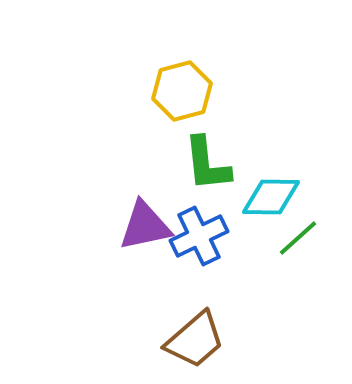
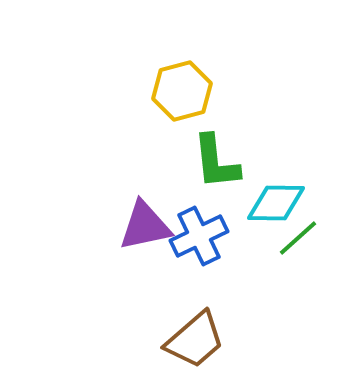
green L-shape: moved 9 px right, 2 px up
cyan diamond: moved 5 px right, 6 px down
